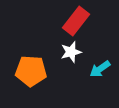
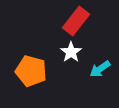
white star: rotated 20 degrees counterclockwise
orange pentagon: rotated 12 degrees clockwise
